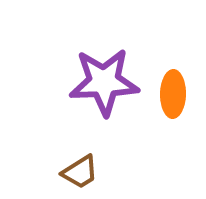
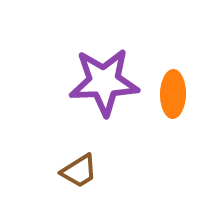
brown trapezoid: moved 1 px left, 1 px up
